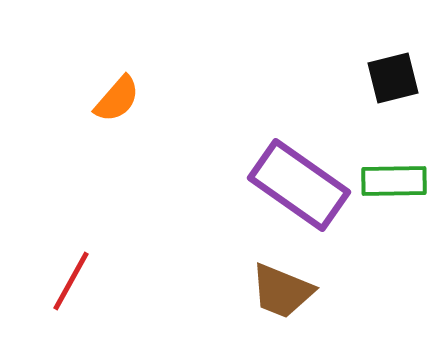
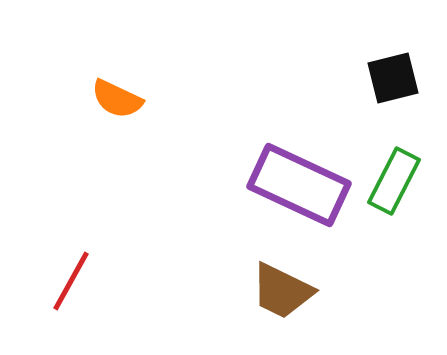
orange semicircle: rotated 74 degrees clockwise
green rectangle: rotated 62 degrees counterclockwise
purple rectangle: rotated 10 degrees counterclockwise
brown trapezoid: rotated 4 degrees clockwise
